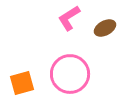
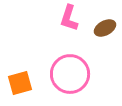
pink L-shape: rotated 40 degrees counterclockwise
orange square: moved 2 px left
